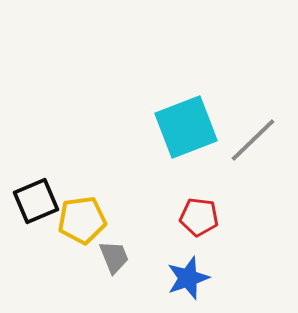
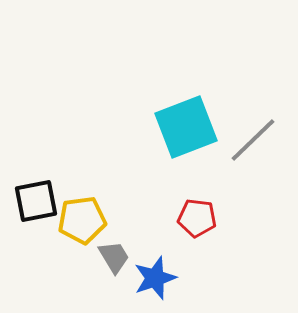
black square: rotated 12 degrees clockwise
red pentagon: moved 2 px left, 1 px down
gray trapezoid: rotated 9 degrees counterclockwise
blue star: moved 33 px left
